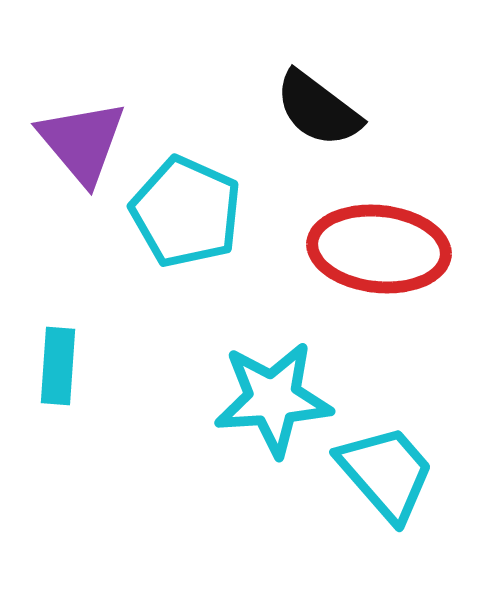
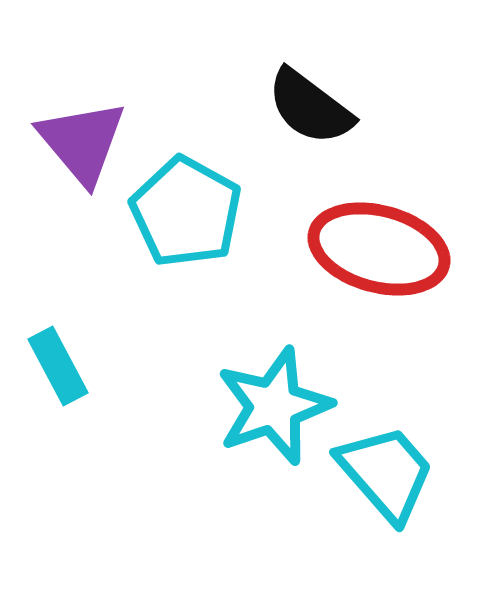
black semicircle: moved 8 px left, 2 px up
cyan pentagon: rotated 5 degrees clockwise
red ellipse: rotated 9 degrees clockwise
cyan rectangle: rotated 32 degrees counterclockwise
cyan star: moved 1 px right, 7 px down; rotated 15 degrees counterclockwise
